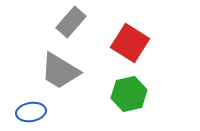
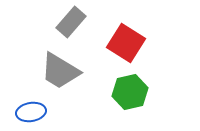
red square: moved 4 px left
green hexagon: moved 1 px right, 2 px up
